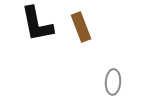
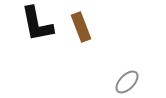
gray ellipse: moved 14 px right; rotated 40 degrees clockwise
